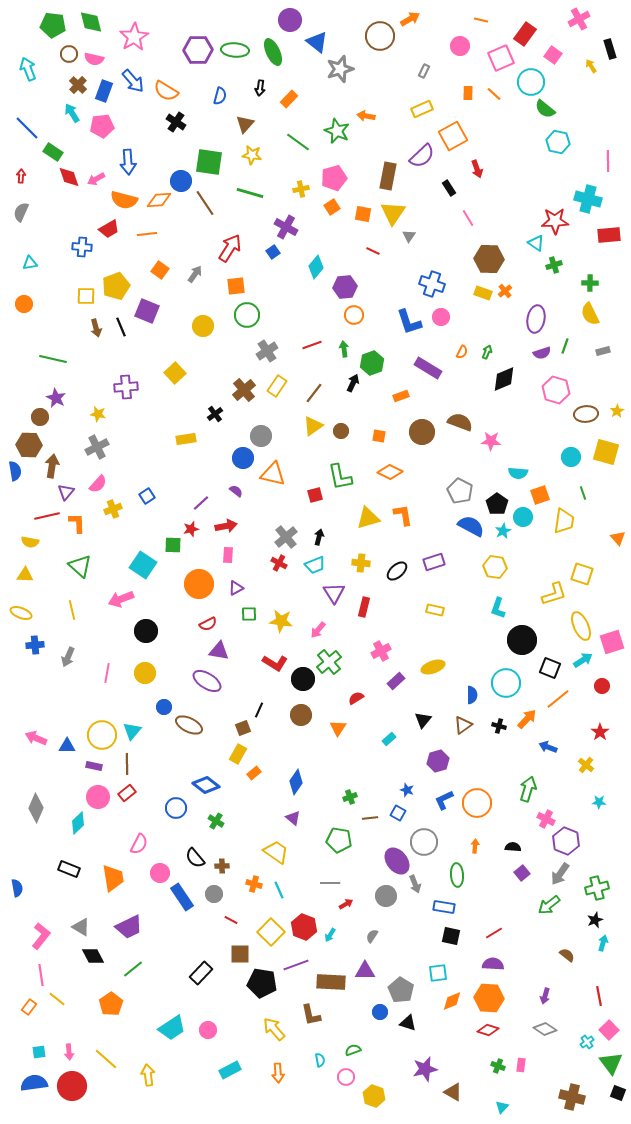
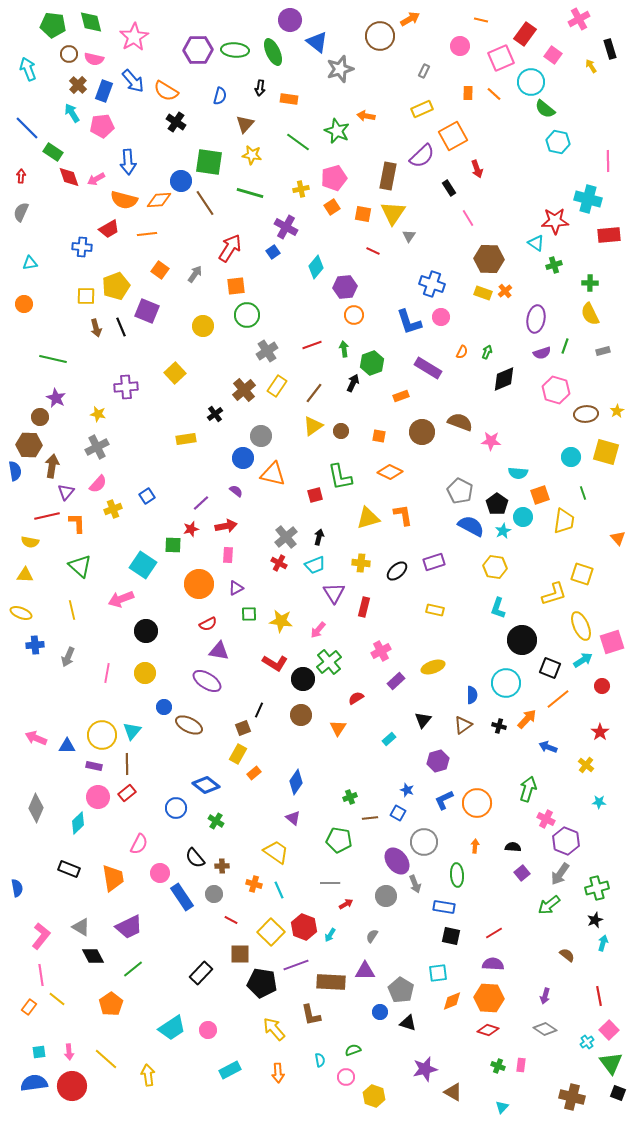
orange rectangle at (289, 99): rotated 54 degrees clockwise
